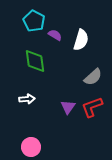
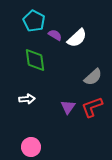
white semicircle: moved 4 px left, 2 px up; rotated 30 degrees clockwise
green diamond: moved 1 px up
